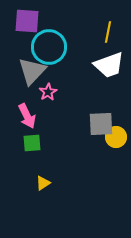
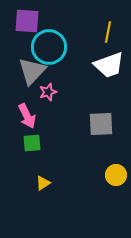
pink star: rotated 12 degrees clockwise
yellow circle: moved 38 px down
